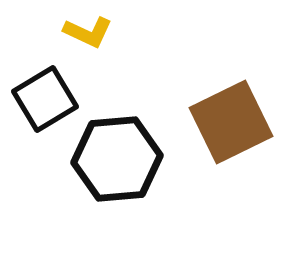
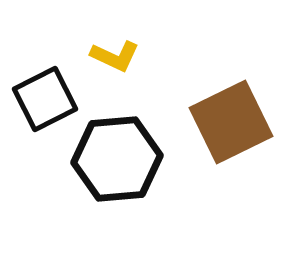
yellow L-shape: moved 27 px right, 24 px down
black square: rotated 4 degrees clockwise
